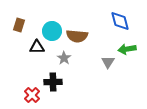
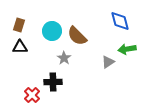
brown semicircle: rotated 40 degrees clockwise
black triangle: moved 17 px left
gray triangle: rotated 24 degrees clockwise
